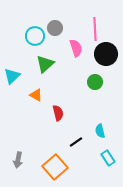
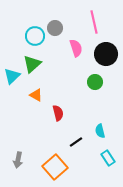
pink line: moved 1 px left, 7 px up; rotated 10 degrees counterclockwise
green triangle: moved 13 px left
